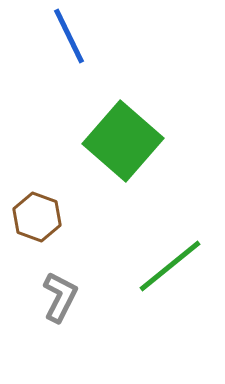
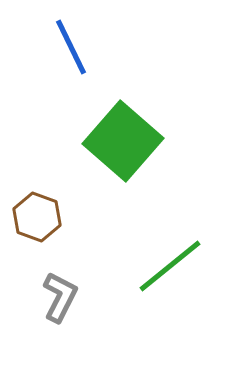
blue line: moved 2 px right, 11 px down
